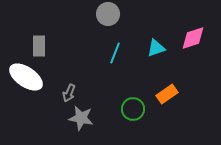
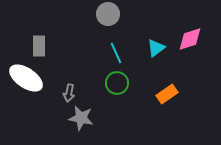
pink diamond: moved 3 px left, 1 px down
cyan triangle: rotated 18 degrees counterclockwise
cyan line: moved 1 px right; rotated 45 degrees counterclockwise
white ellipse: moved 1 px down
gray arrow: rotated 12 degrees counterclockwise
green circle: moved 16 px left, 26 px up
